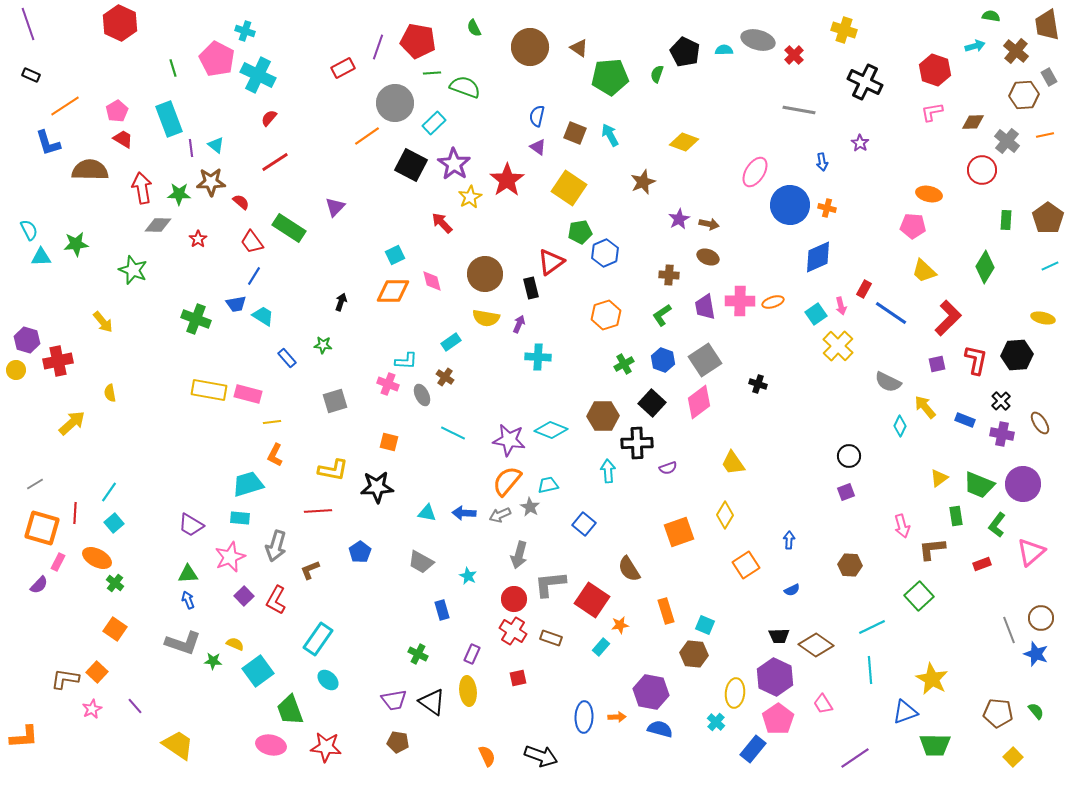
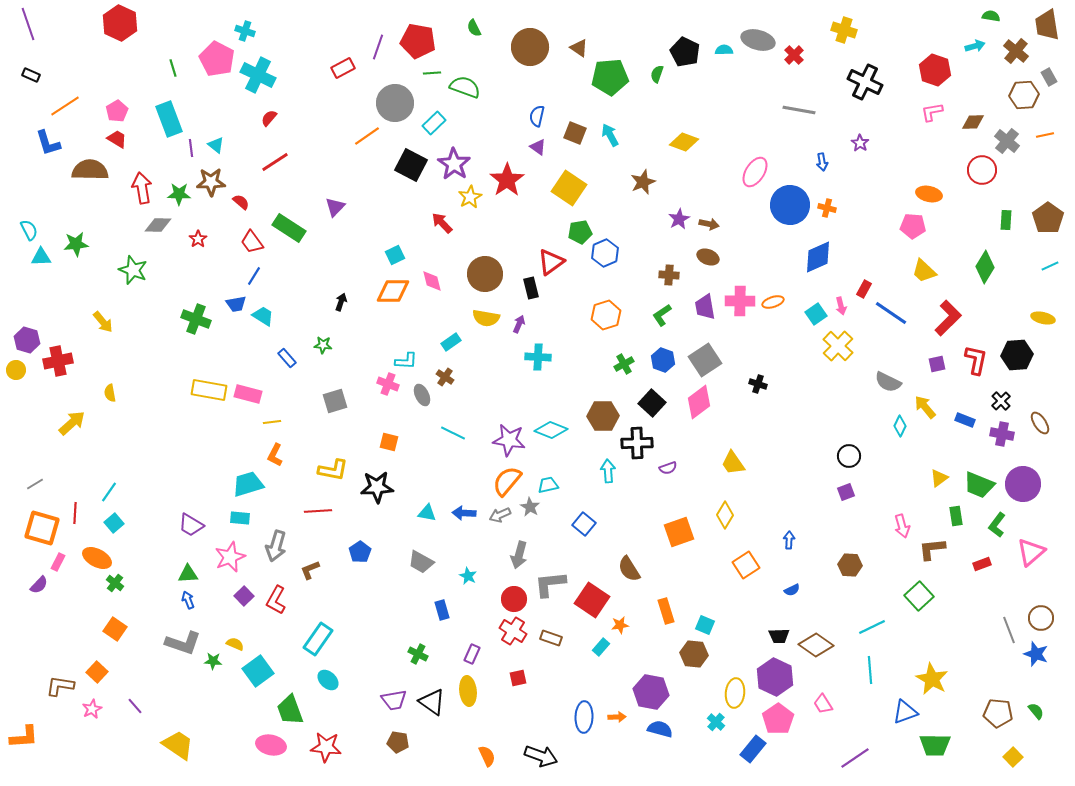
red trapezoid at (123, 139): moved 6 px left
brown L-shape at (65, 679): moved 5 px left, 7 px down
